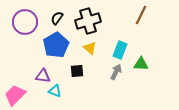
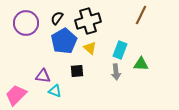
purple circle: moved 1 px right, 1 px down
blue pentagon: moved 8 px right, 4 px up
gray arrow: rotated 147 degrees clockwise
pink trapezoid: moved 1 px right
